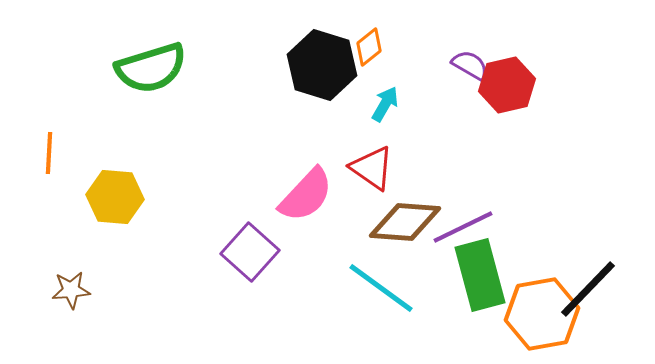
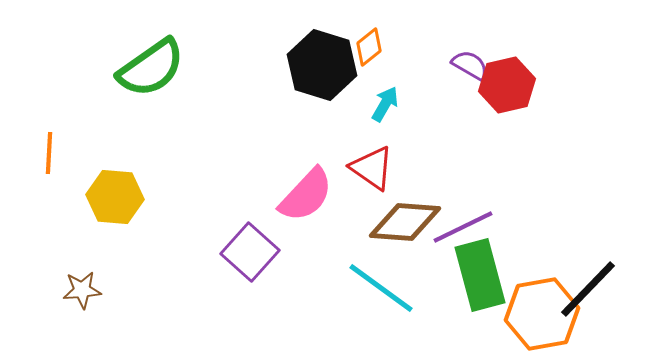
green semicircle: rotated 18 degrees counterclockwise
brown star: moved 11 px right
